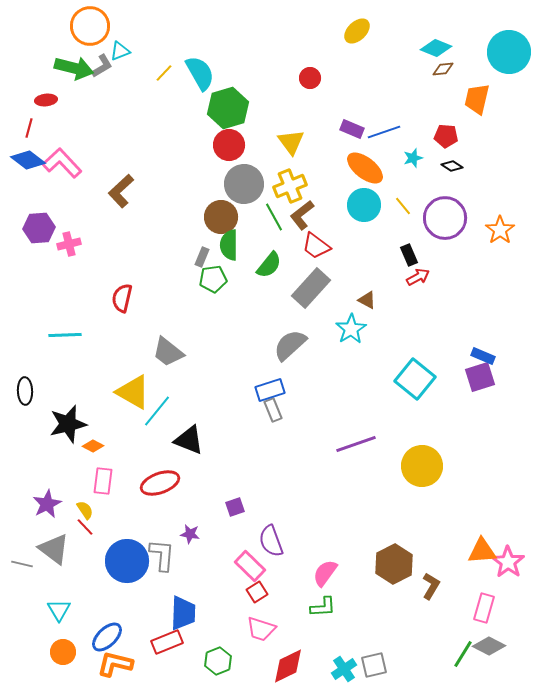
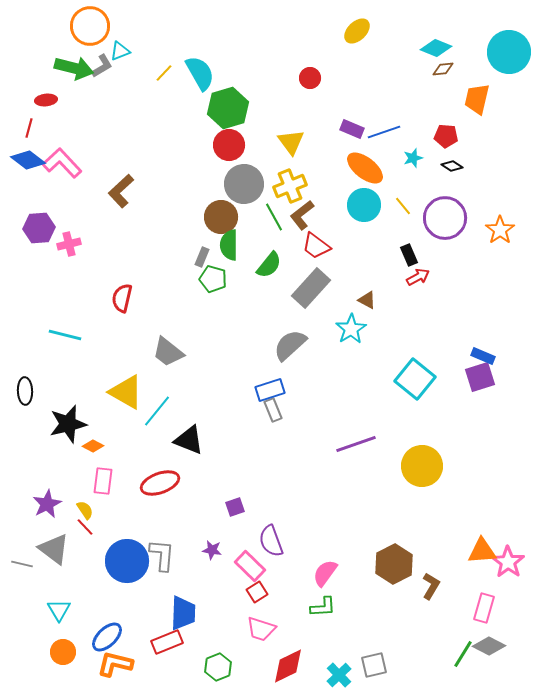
green pentagon at (213, 279): rotated 24 degrees clockwise
cyan line at (65, 335): rotated 16 degrees clockwise
yellow triangle at (133, 392): moved 7 px left
purple star at (190, 534): moved 22 px right, 16 px down
green hexagon at (218, 661): moved 6 px down
cyan cross at (344, 669): moved 5 px left, 6 px down; rotated 10 degrees counterclockwise
